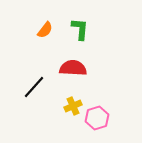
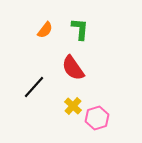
red semicircle: rotated 128 degrees counterclockwise
yellow cross: rotated 24 degrees counterclockwise
